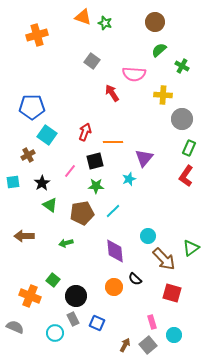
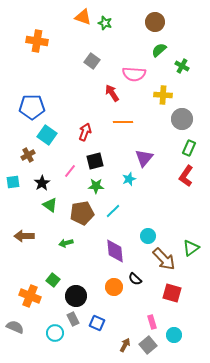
orange cross at (37, 35): moved 6 px down; rotated 25 degrees clockwise
orange line at (113, 142): moved 10 px right, 20 px up
